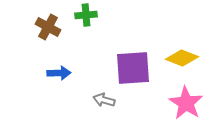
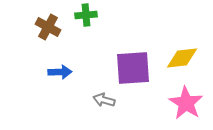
yellow diamond: rotated 28 degrees counterclockwise
blue arrow: moved 1 px right, 1 px up
